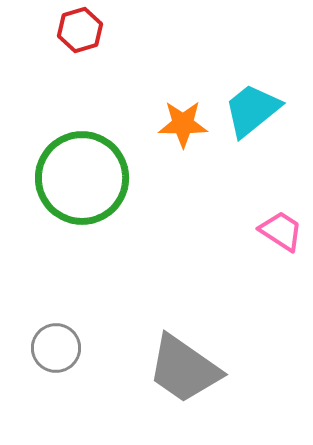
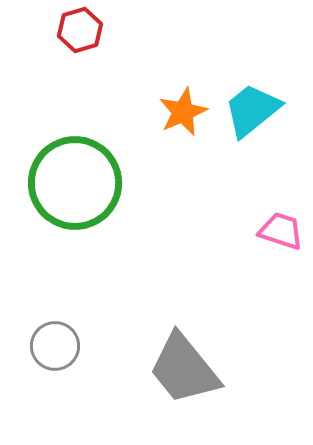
orange star: moved 12 px up; rotated 24 degrees counterclockwise
green circle: moved 7 px left, 5 px down
pink trapezoid: rotated 15 degrees counterclockwise
gray circle: moved 1 px left, 2 px up
gray trapezoid: rotated 16 degrees clockwise
